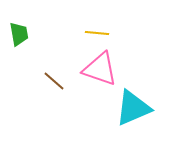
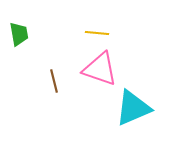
brown line: rotated 35 degrees clockwise
